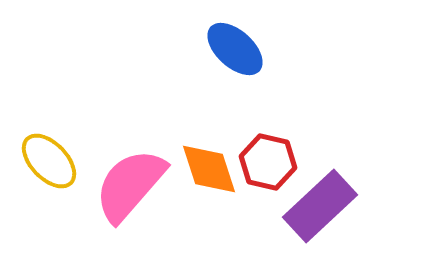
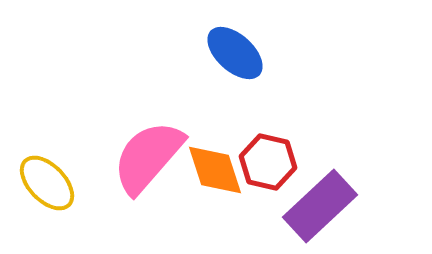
blue ellipse: moved 4 px down
yellow ellipse: moved 2 px left, 22 px down
orange diamond: moved 6 px right, 1 px down
pink semicircle: moved 18 px right, 28 px up
